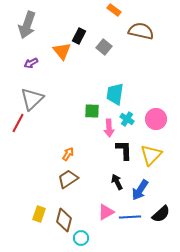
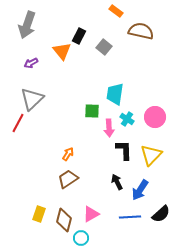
orange rectangle: moved 2 px right, 1 px down
pink circle: moved 1 px left, 2 px up
pink triangle: moved 15 px left, 2 px down
